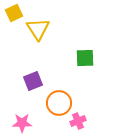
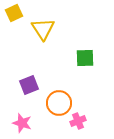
yellow triangle: moved 5 px right
purple square: moved 4 px left, 4 px down
pink star: rotated 18 degrees clockwise
